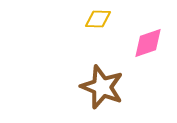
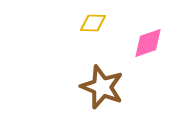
yellow diamond: moved 5 px left, 4 px down
